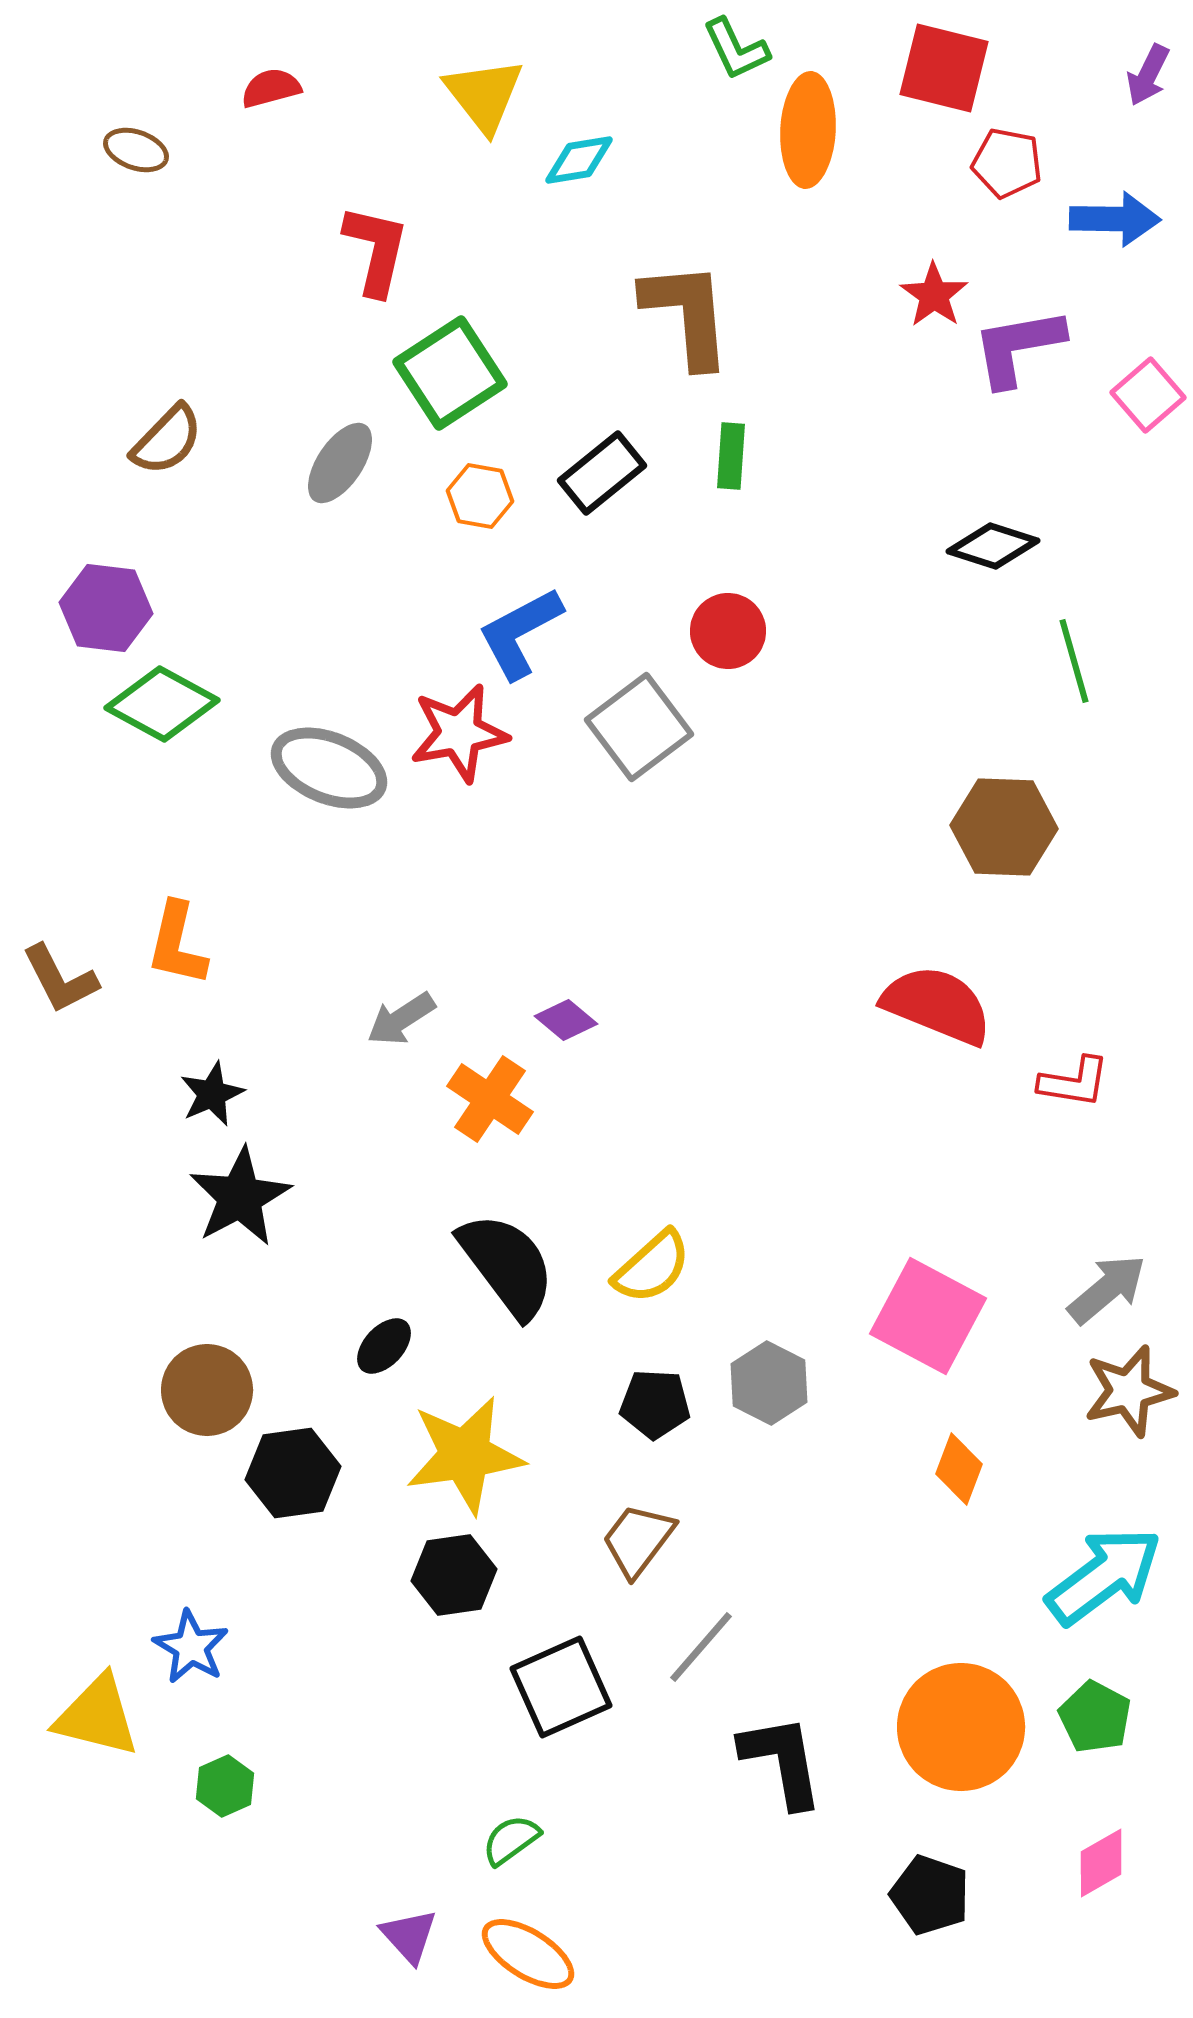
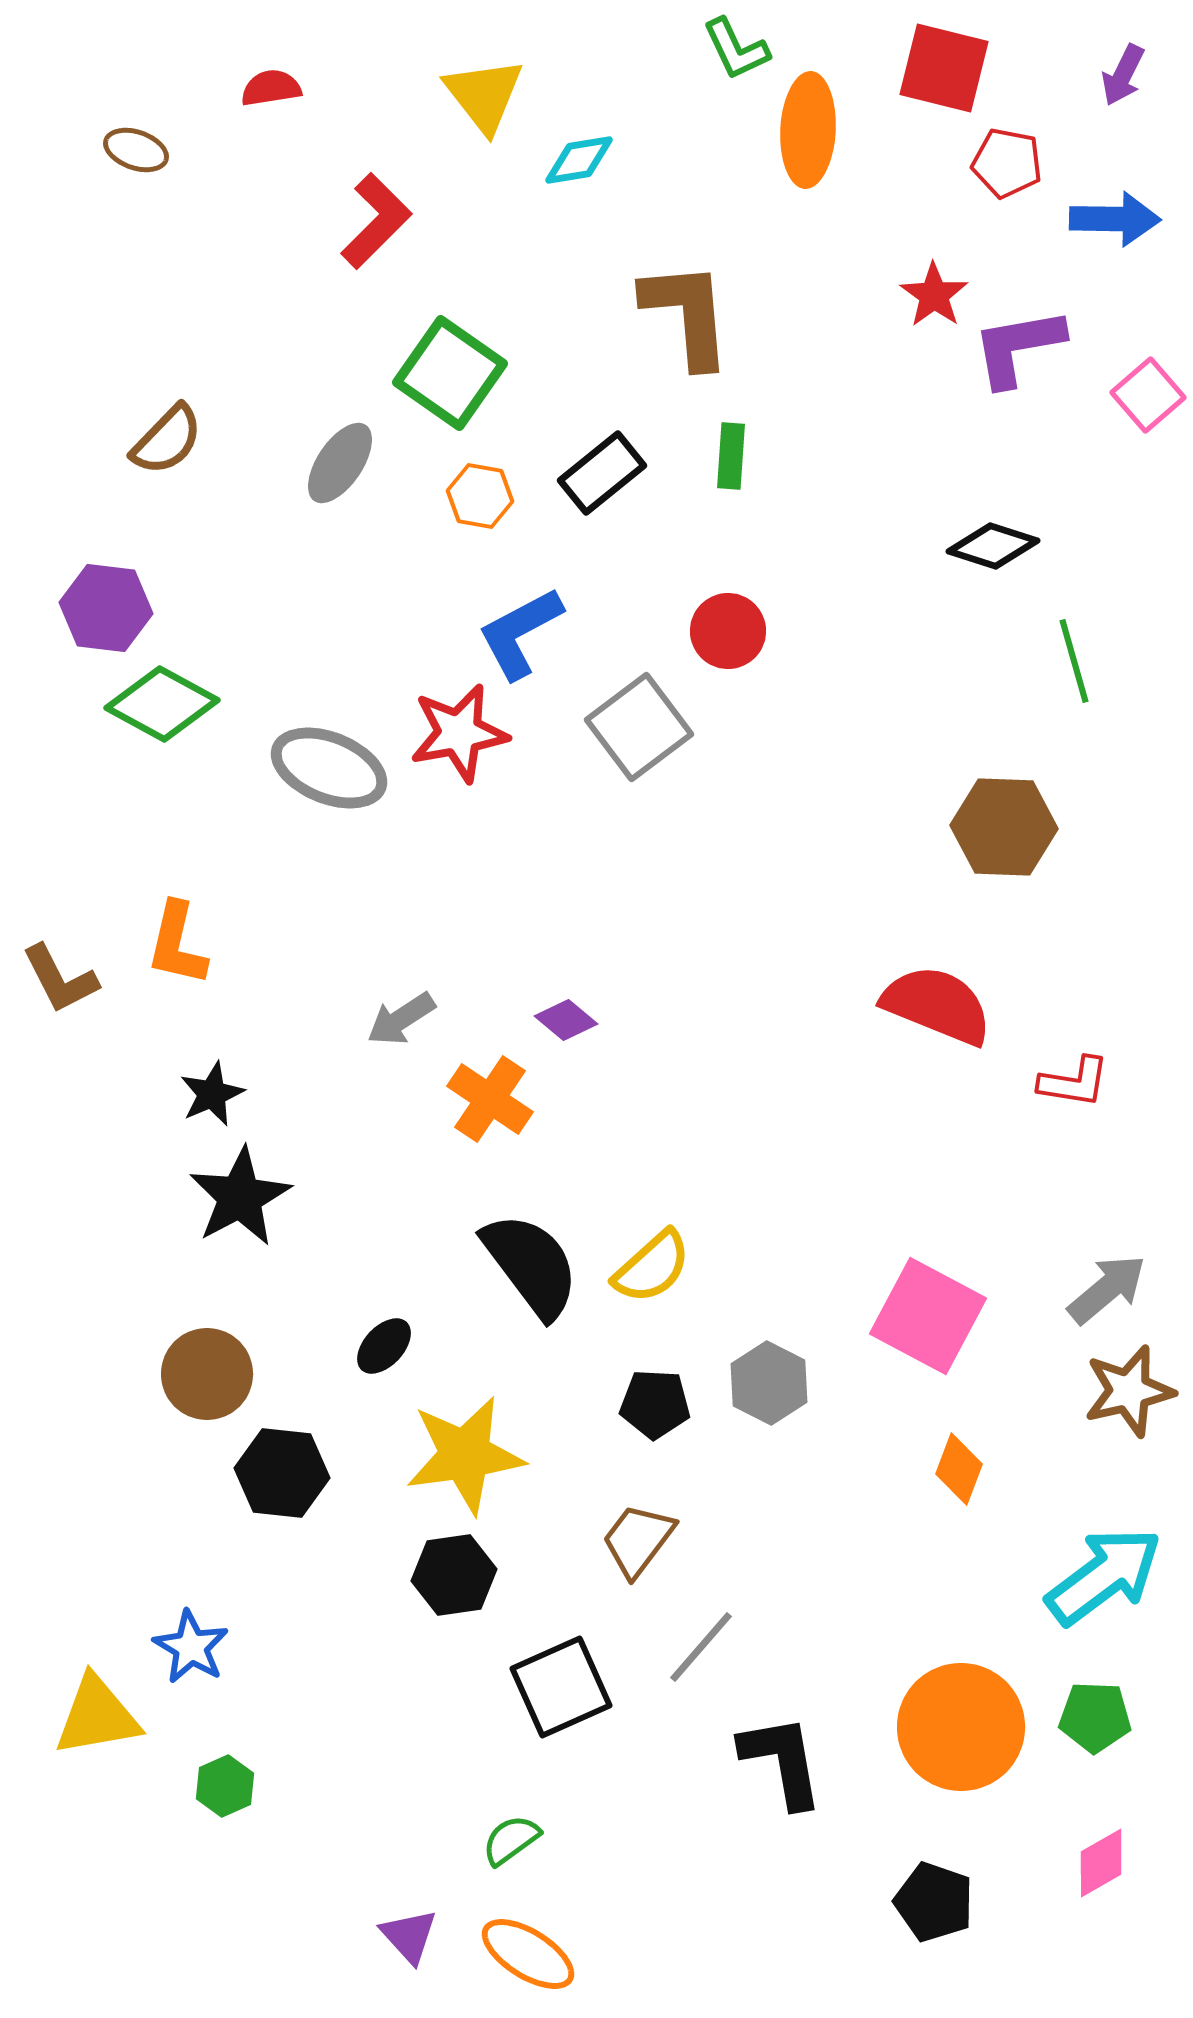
purple arrow at (1148, 75): moved 25 px left
red semicircle at (271, 88): rotated 6 degrees clockwise
red L-shape at (376, 250): moved 29 px up; rotated 32 degrees clockwise
green square at (450, 373): rotated 22 degrees counterclockwise
black semicircle at (507, 1265): moved 24 px right
brown circle at (207, 1390): moved 16 px up
black hexagon at (293, 1473): moved 11 px left; rotated 14 degrees clockwise
yellow triangle at (97, 1716): rotated 24 degrees counterclockwise
green pentagon at (1095, 1717): rotated 26 degrees counterclockwise
black pentagon at (930, 1895): moved 4 px right, 7 px down
